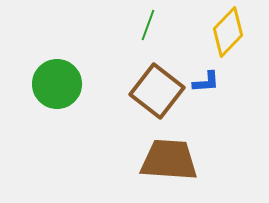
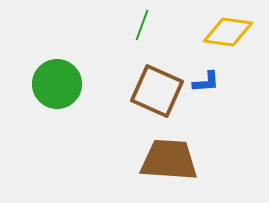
green line: moved 6 px left
yellow diamond: rotated 54 degrees clockwise
brown square: rotated 14 degrees counterclockwise
